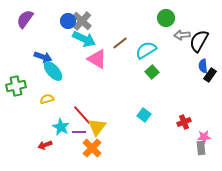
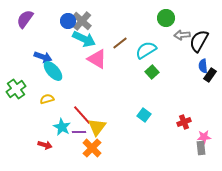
green cross: moved 3 px down; rotated 24 degrees counterclockwise
cyan star: moved 1 px right
red arrow: rotated 144 degrees counterclockwise
